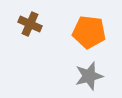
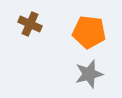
gray star: moved 2 px up
